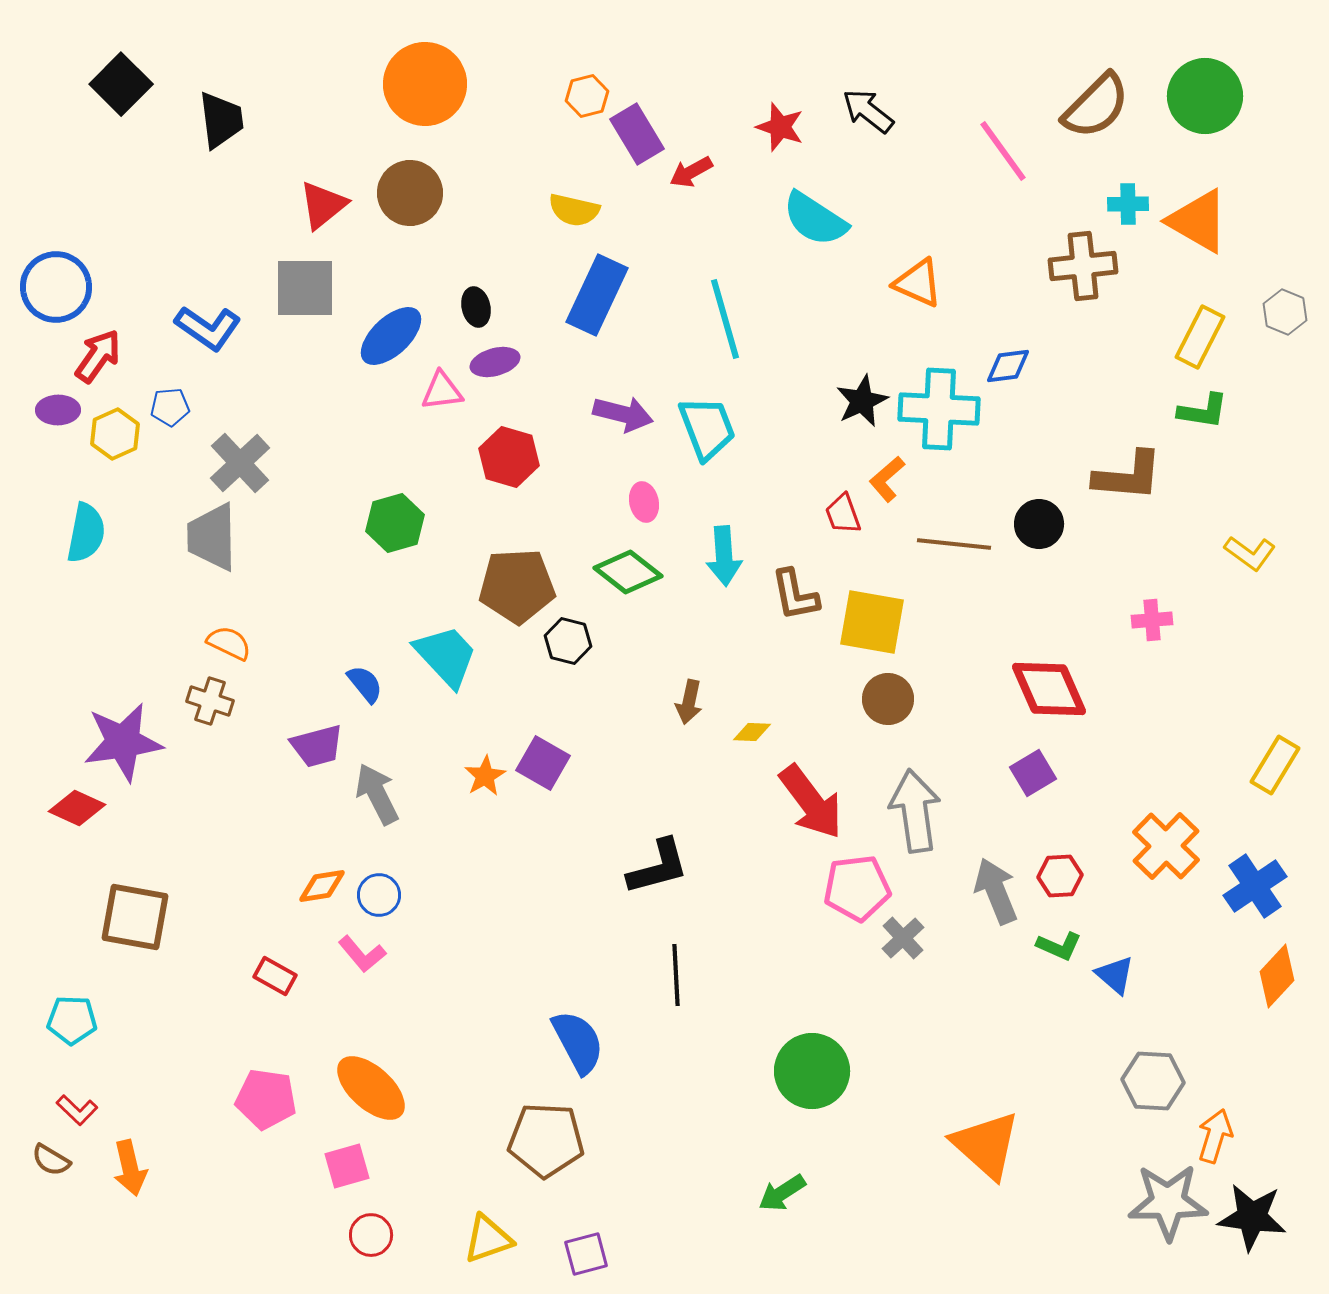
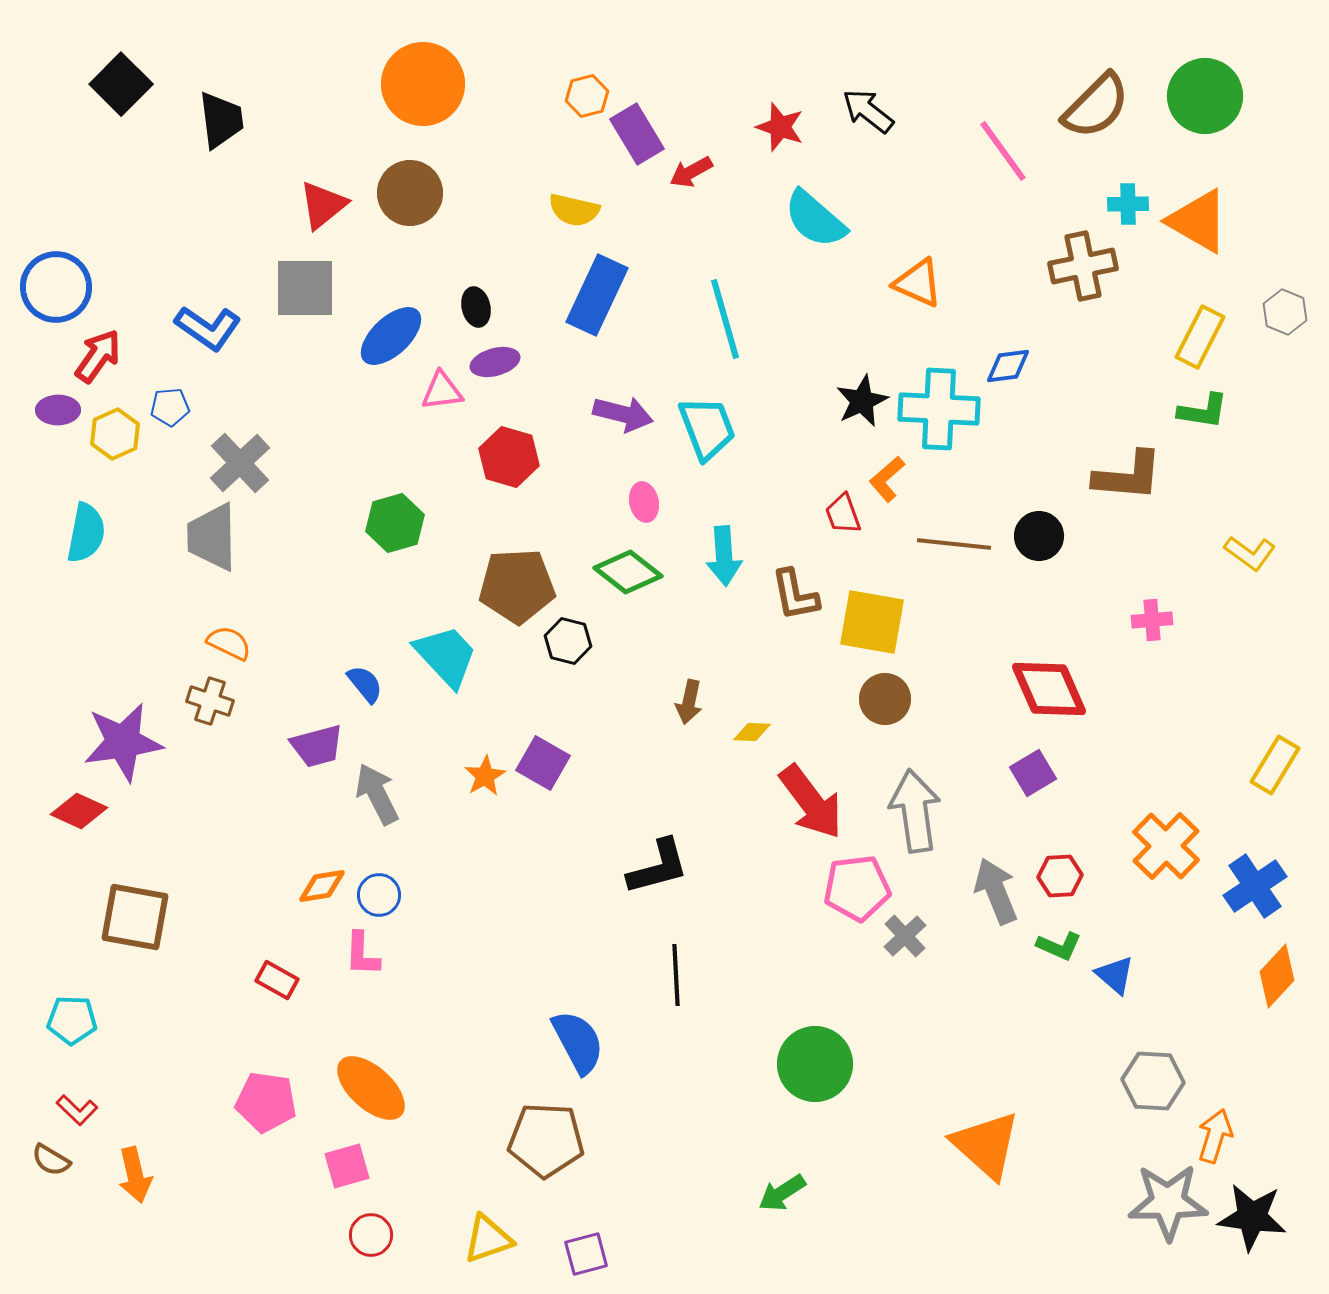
orange circle at (425, 84): moved 2 px left
cyan semicircle at (815, 219): rotated 8 degrees clockwise
brown cross at (1083, 266): rotated 6 degrees counterclockwise
black circle at (1039, 524): moved 12 px down
brown circle at (888, 699): moved 3 px left
red diamond at (77, 808): moved 2 px right, 3 px down
gray cross at (903, 938): moved 2 px right, 2 px up
pink L-shape at (362, 954): rotated 42 degrees clockwise
red rectangle at (275, 976): moved 2 px right, 4 px down
green circle at (812, 1071): moved 3 px right, 7 px up
pink pentagon at (266, 1099): moved 3 px down
orange arrow at (130, 1168): moved 5 px right, 7 px down
